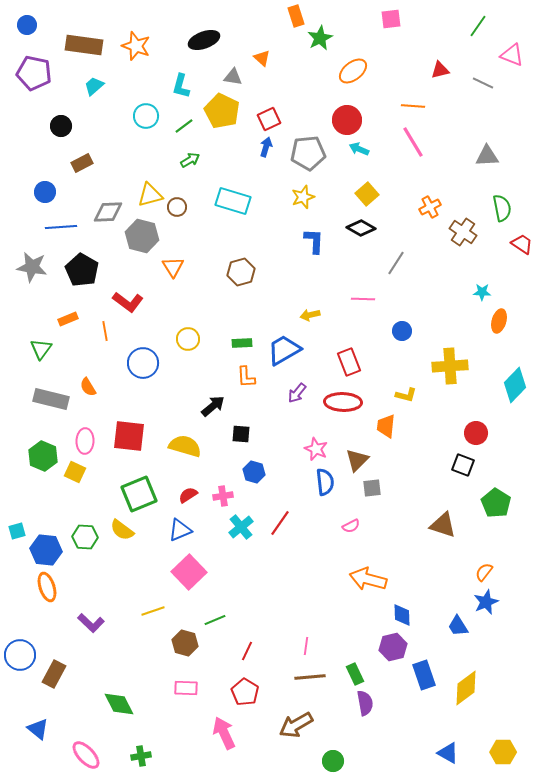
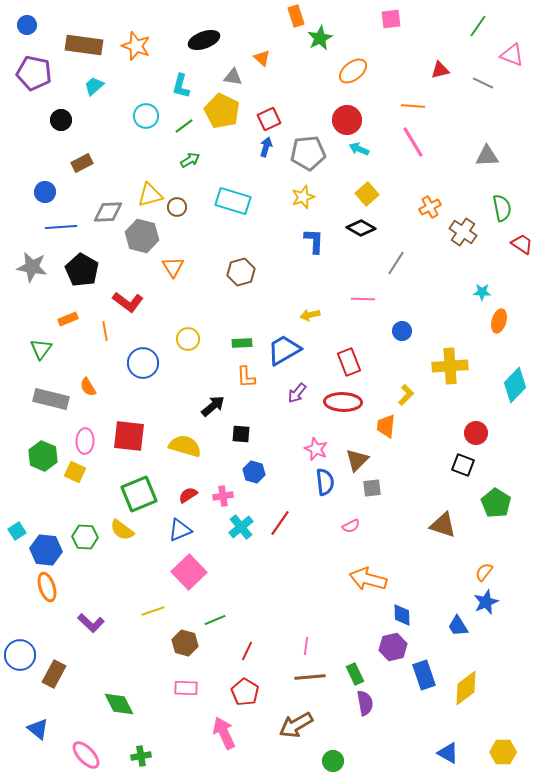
black circle at (61, 126): moved 6 px up
yellow L-shape at (406, 395): rotated 60 degrees counterclockwise
cyan square at (17, 531): rotated 18 degrees counterclockwise
